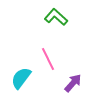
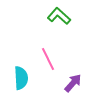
green L-shape: moved 3 px right, 1 px up
cyan semicircle: rotated 140 degrees clockwise
